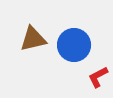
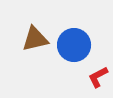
brown triangle: moved 2 px right
